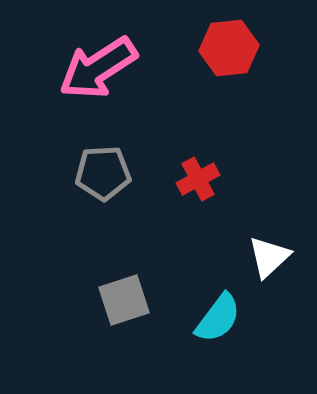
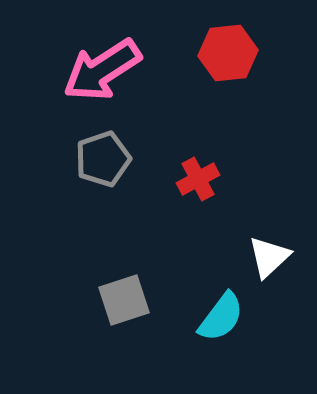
red hexagon: moved 1 px left, 5 px down
pink arrow: moved 4 px right, 2 px down
gray pentagon: moved 14 px up; rotated 16 degrees counterclockwise
cyan semicircle: moved 3 px right, 1 px up
